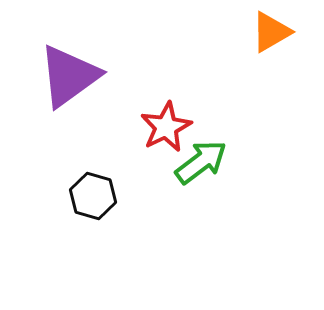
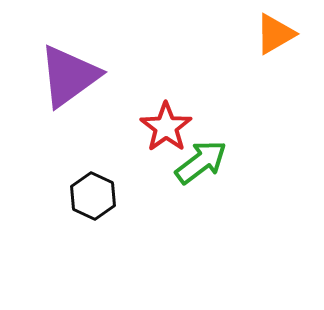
orange triangle: moved 4 px right, 2 px down
red star: rotated 9 degrees counterclockwise
black hexagon: rotated 9 degrees clockwise
